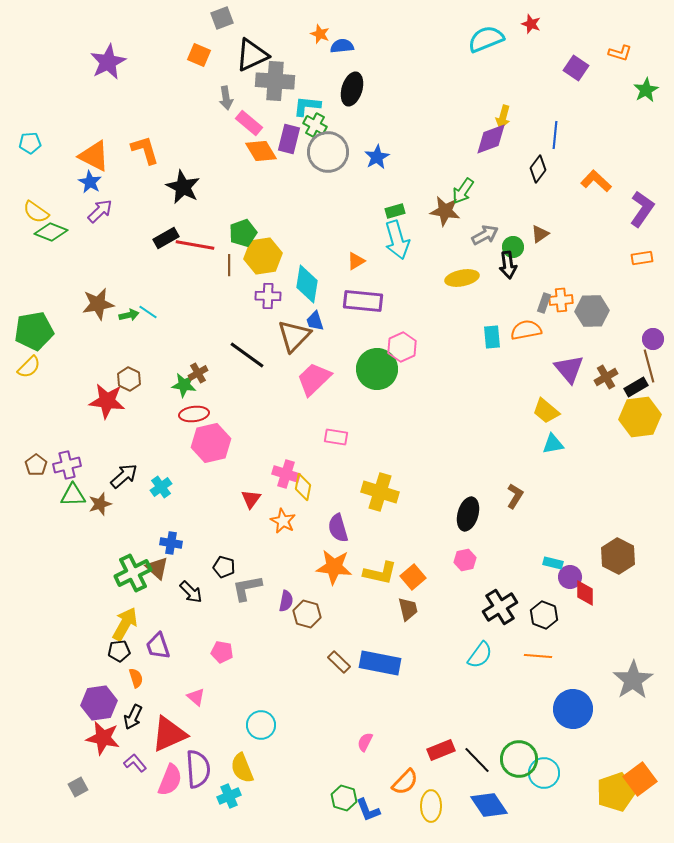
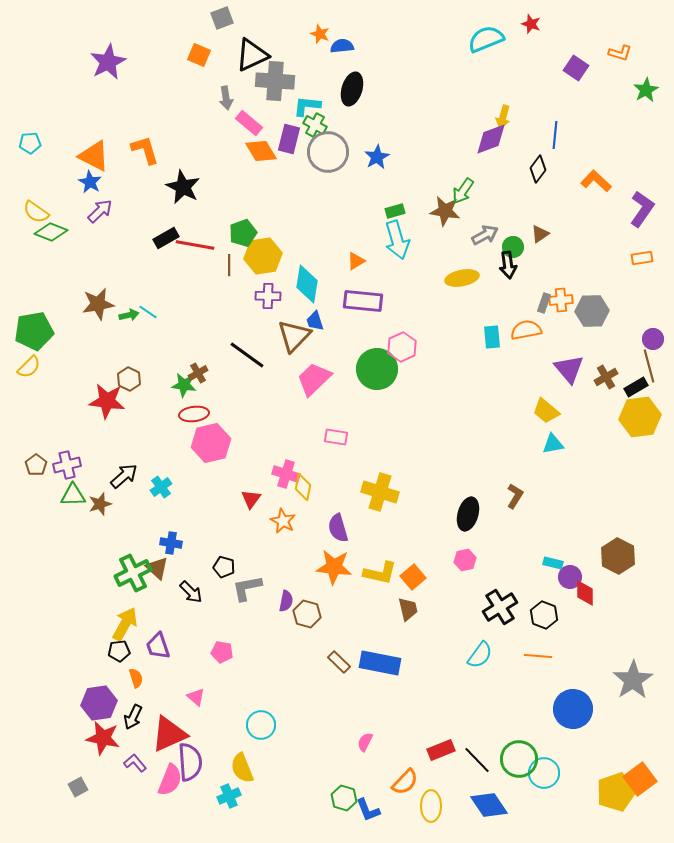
purple semicircle at (198, 769): moved 8 px left, 7 px up
